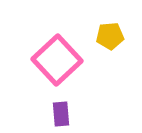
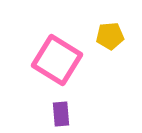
pink square: rotated 15 degrees counterclockwise
